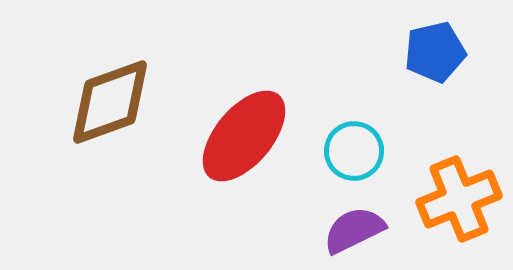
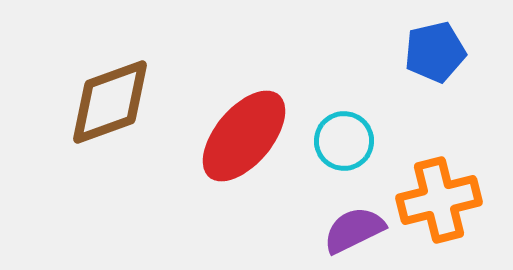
cyan circle: moved 10 px left, 10 px up
orange cross: moved 20 px left, 1 px down; rotated 8 degrees clockwise
